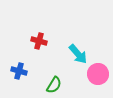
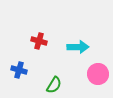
cyan arrow: moved 7 px up; rotated 50 degrees counterclockwise
blue cross: moved 1 px up
